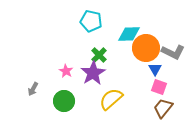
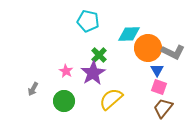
cyan pentagon: moved 3 px left
orange circle: moved 2 px right
blue triangle: moved 2 px right, 1 px down
